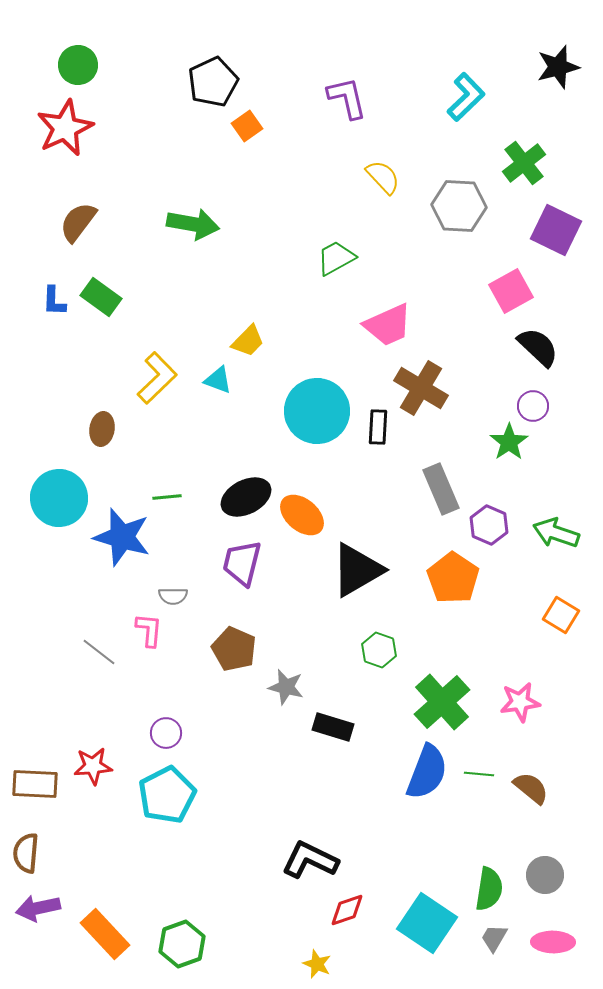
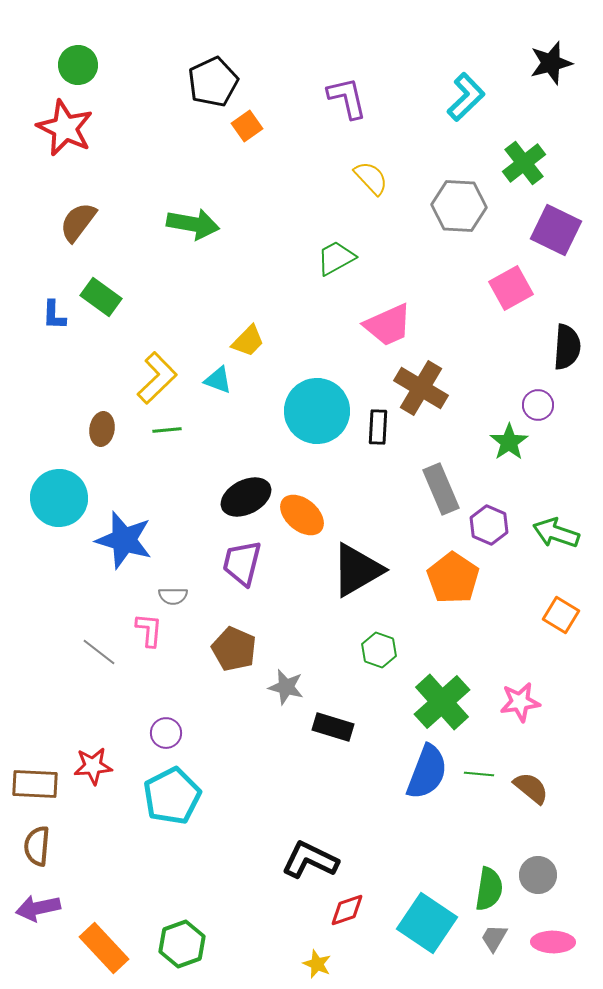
black star at (558, 67): moved 7 px left, 4 px up
red star at (65, 128): rotated 22 degrees counterclockwise
yellow semicircle at (383, 177): moved 12 px left, 1 px down
pink square at (511, 291): moved 3 px up
blue L-shape at (54, 301): moved 14 px down
black semicircle at (538, 347): moved 29 px right; rotated 51 degrees clockwise
purple circle at (533, 406): moved 5 px right, 1 px up
green line at (167, 497): moved 67 px up
blue star at (122, 537): moved 2 px right, 3 px down
cyan pentagon at (167, 795): moved 5 px right, 1 px down
brown semicircle at (26, 853): moved 11 px right, 7 px up
gray circle at (545, 875): moved 7 px left
orange rectangle at (105, 934): moved 1 px left, 14 px down
